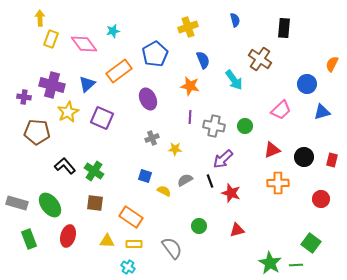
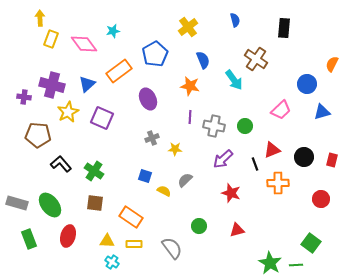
yellow cross at (188, 27): rotated 18 degrees counterclockwise
brown cross at (260, 59): moved 4 px left
brown pentagon at (37, 132): moved 1 px right, 3 px down
black L-shape at (65, 166): moved 4 px left, 2 px up
gray semicircle at (185, 180): rotated 14 degrees counterclockwise
black line at (210, 181): moved 45 px right, 17 px up
cyan cross at (128, 267): moved 16 px left, 5 px up
